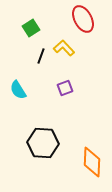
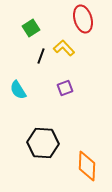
red ellipse: rotated 12 degrees clockwise
orange diamond: moved 5 px left, 4 px down
